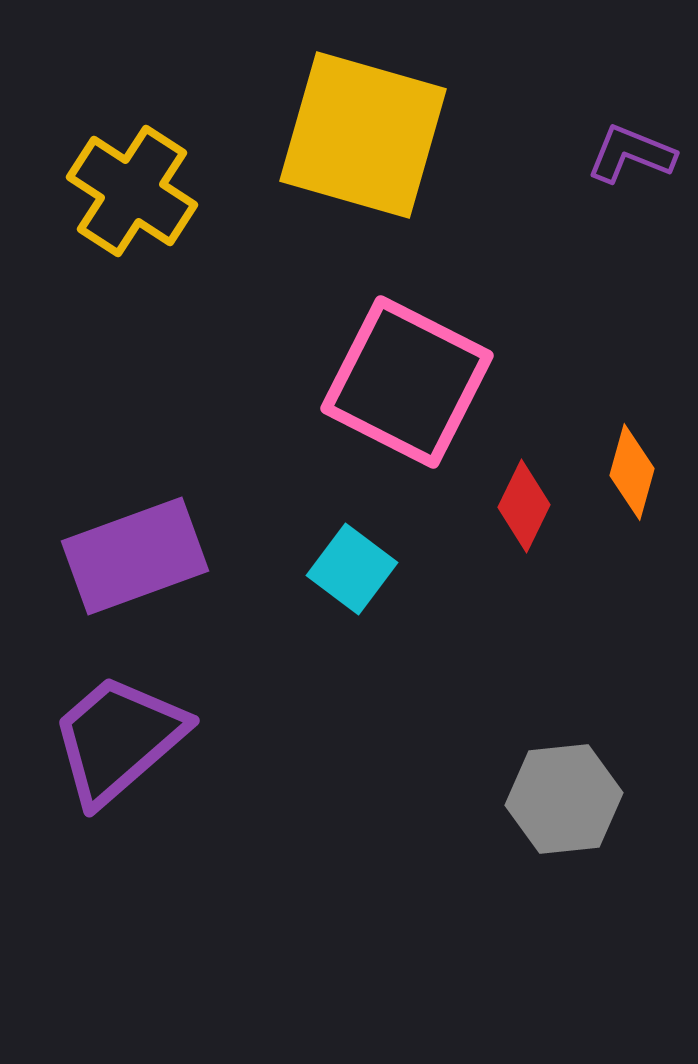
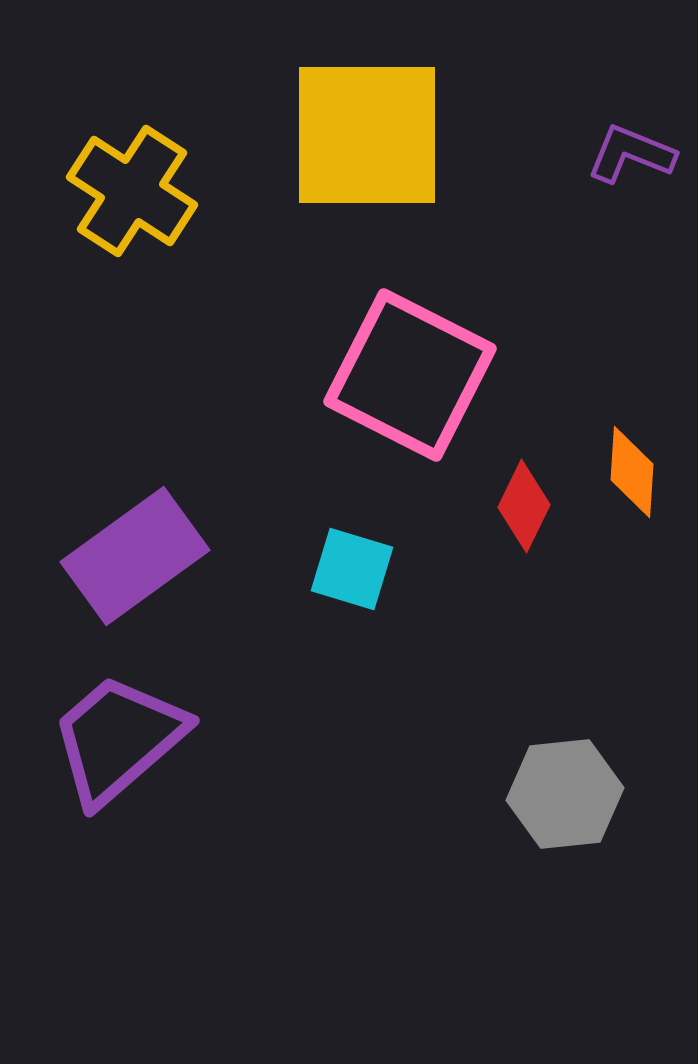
yellow square: moved 4 px right; rotated 16 degrees counterclockwise
pink square: moved 3 px right, 7 px up
orange diamond: rotated 12 degrees counterclockwise
purple rectangle: rotated 16 degrees counterclockwise
cyan square: rotated 20 degrees counterclockwise
gray hexagon: moved 1 px right, 5 px up
